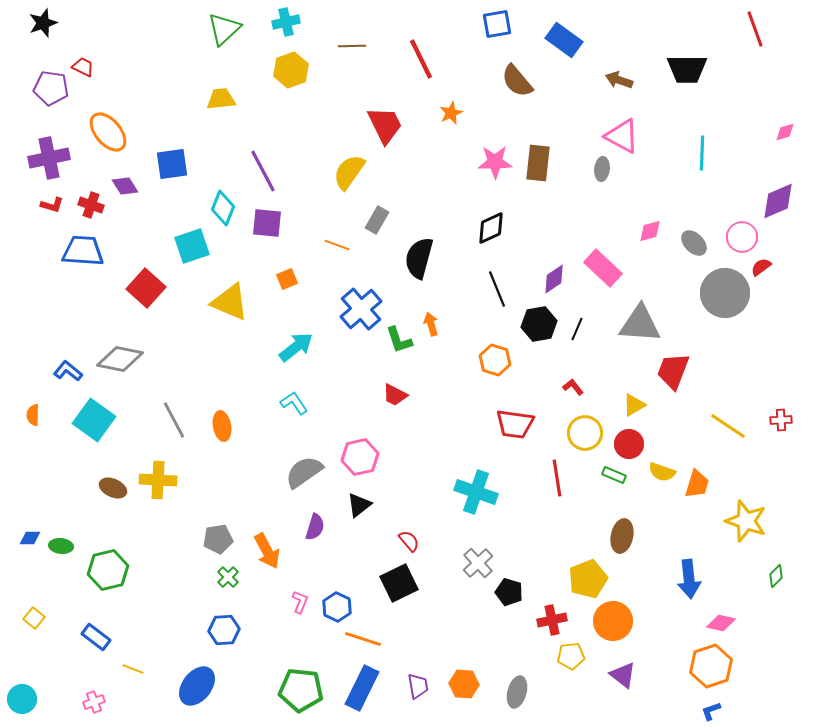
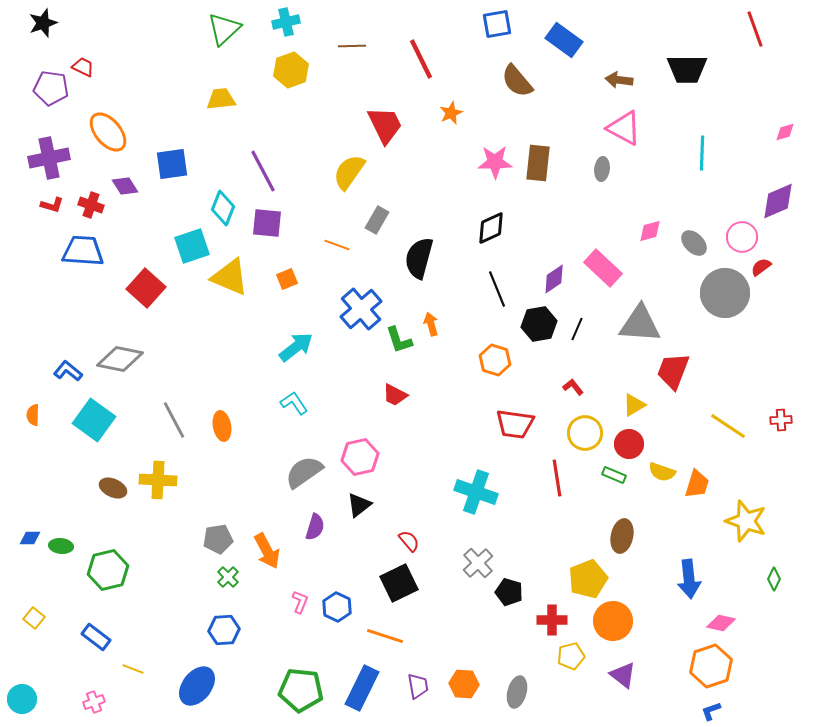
brown arrow at (619, 80): rotated 12 degrees counterclockwise
pink triangle at (622, 136): moved 2 px right, 8 px up
yellow triangle at (230, 302): moved 25 px up
green diamond at (776, 576): moved 2 px left, 3 px down; rotated 20 degrees counterclockwise
red cross at (552, 620): rotated 12 degrees clockwise
orange line at (363, 639): moved 22 px right, 3 px up
yellow pentagon at (571, 656): rotated 8 degrees counterclockwise
